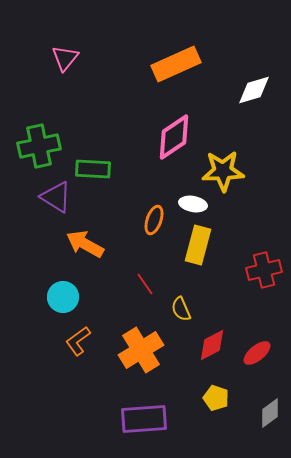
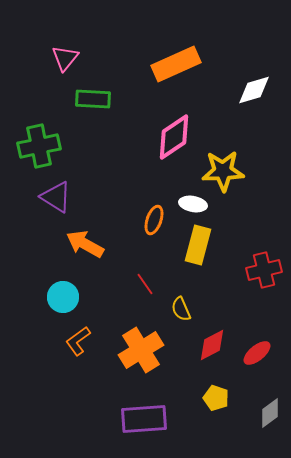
green rectangle: moved 70 px up
